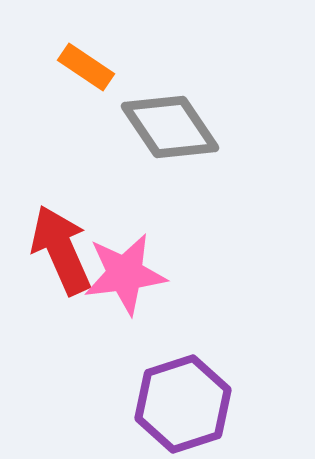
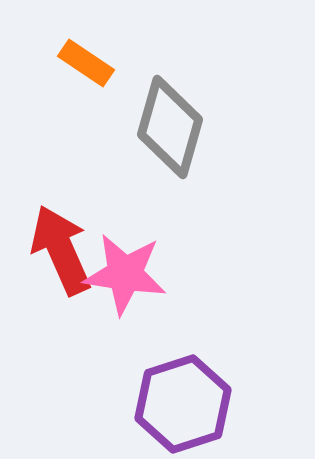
orange rectangle: moved 4 px up
gray diamond: rotated 50 degrees clockwise
pink star: rotated 16 degrees clockwise
